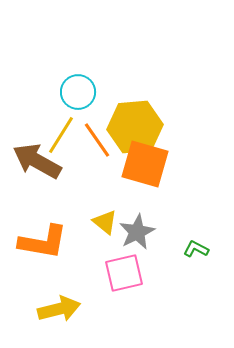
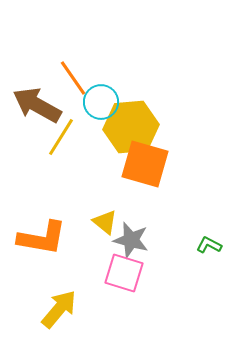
cyan circle: moved 23 px right, 10 px down
yellow hexagon: moved 4 px left
yellow line: moved 2 px down
orange line: moved 24 px left, 62 px up
brown arrow: moved 56 px up
gray star: moved 6 px left, 8 px down; rotated 30 degrees counterclockwise
orange L-shape: moved 1 px left, 4 px up
green L-shape: moved 13 px right, 4 px up
pink square: rotated 30 degrees clockwise
yellow arrow: rotated 36 degrees counterclockwise
